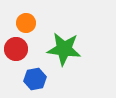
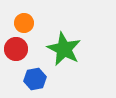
orange circle: moved 2 px left
green star: rotated 20 degrees clockwise
